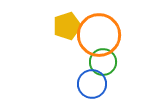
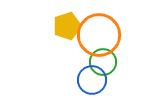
blue circle: moved 4 px up
